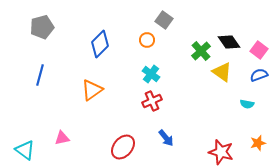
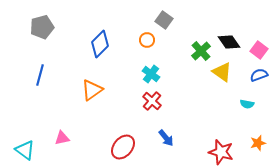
red cross: rotated 24 degrees counterclockwise
